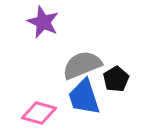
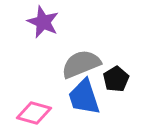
gray semicircle: moved 1 px left, 1 px up
pink diamond: moved 5 px left
